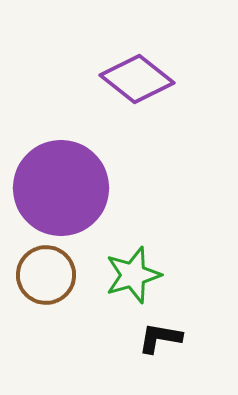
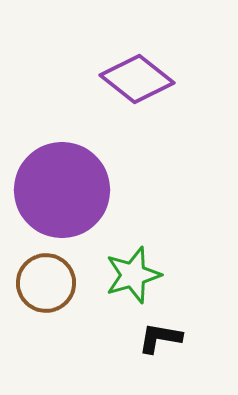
purple circle: moved 1 px right, 2 px down
brown circle: moved 8 px down
